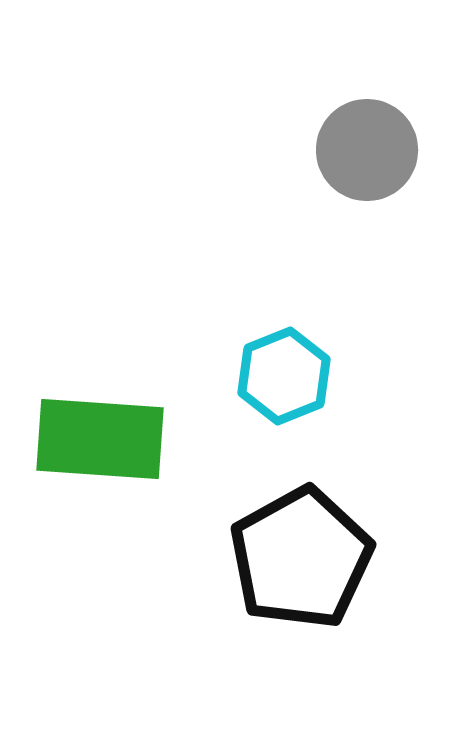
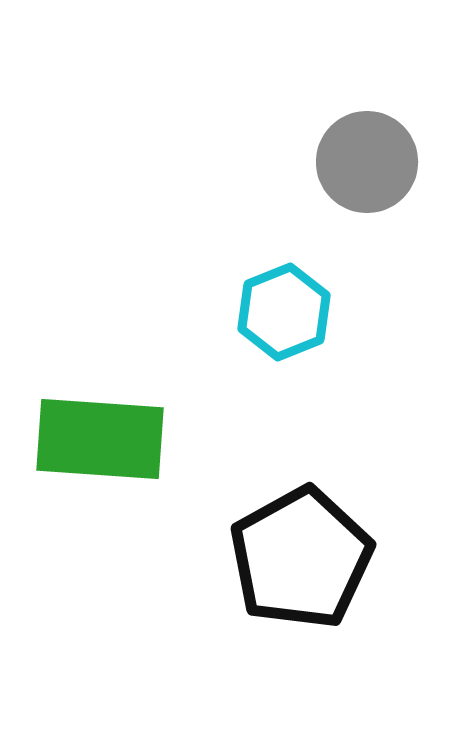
gray circle: moved 12 px down
cyan hexagon: moved 64 px up
